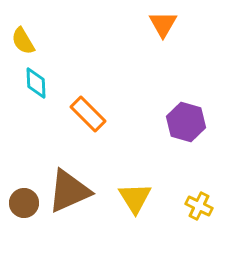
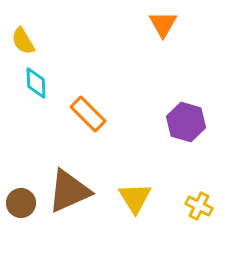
brown circle: moved 3 px left
